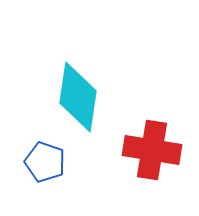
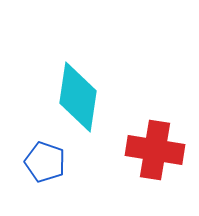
red cross: moved 3 px right
